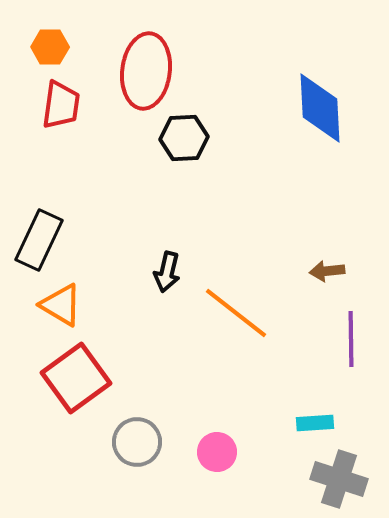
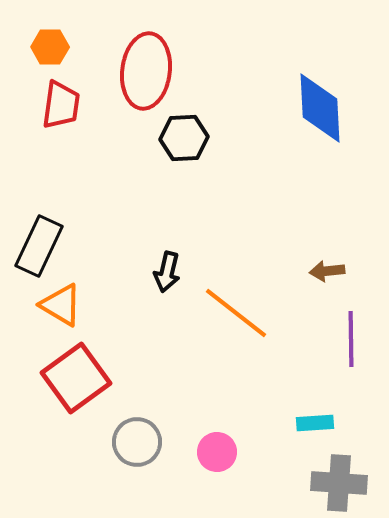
black rectangle: moved 6 px down
gray cross: moved 4 px down; rotated 14 degrees counterclockwise
